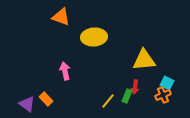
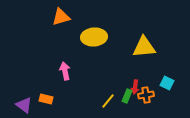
orange triangle: rotated 36 degrees counterclockwise
yellow triangle: moved 13 px up
orange cross: moved 17 px left; rotated 14 degrees clockwise
orange rectangle: rotated 32 degrees counterclockwise
purple triangle: moved 3 px left, 1 px down
